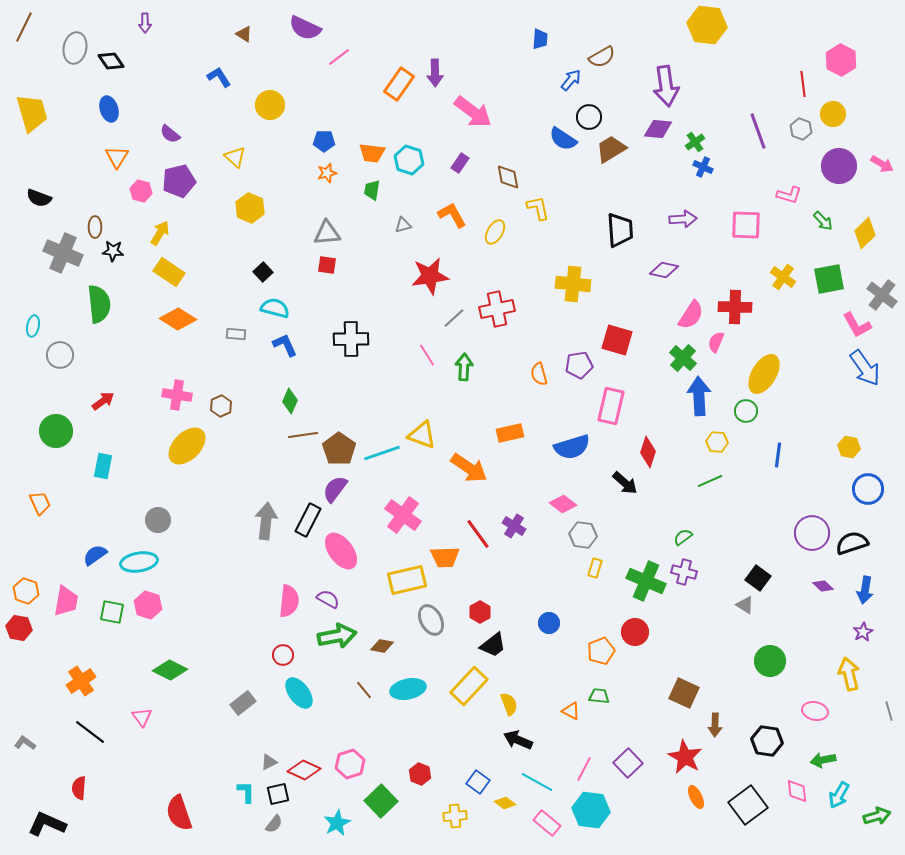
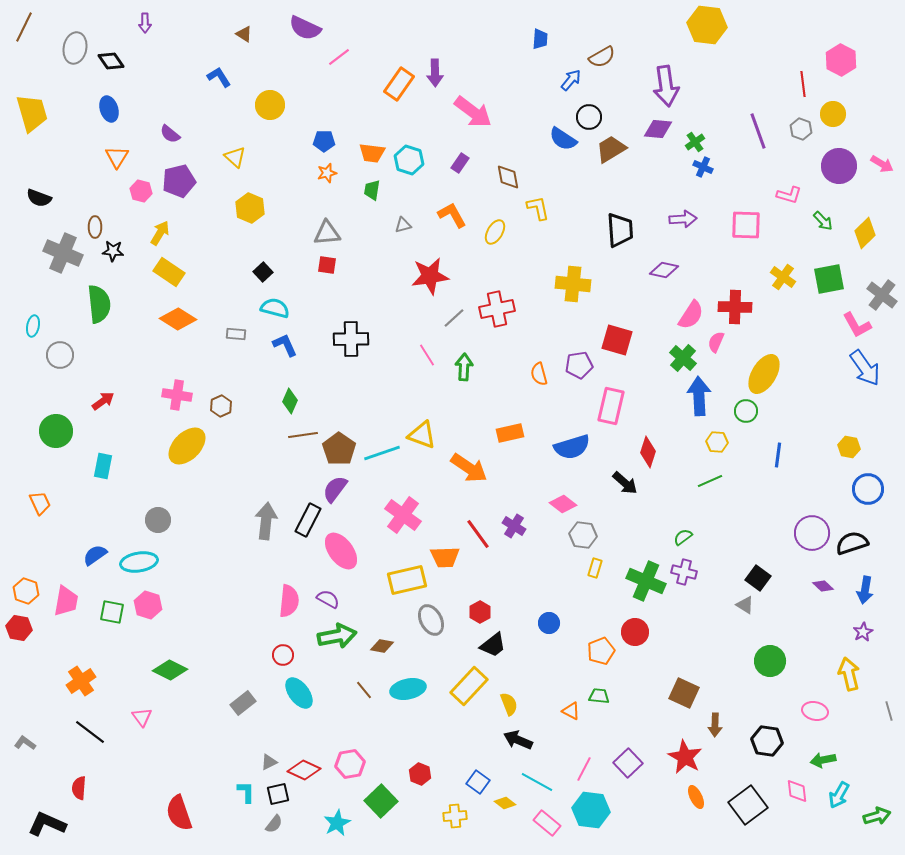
pink hexagon at (350, 764): rotated 8 degrees clockwise
